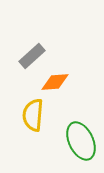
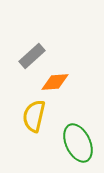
yellow semicircle: moved 1 px right, 1 px down; rotated 8 degrees clockwise
green ellipse: moved 3 px left, 2 px down
